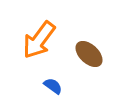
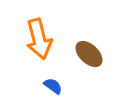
orange arrow: moved 1 px up; rotated 51 degrees counterclockwise
